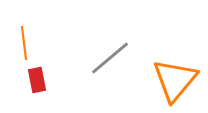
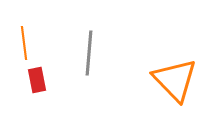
gray line: moved 21 px left, 5 px up; rotated 45 degrees counterclockwise
orange triangle: rotated 24 degrees counterclockwise
